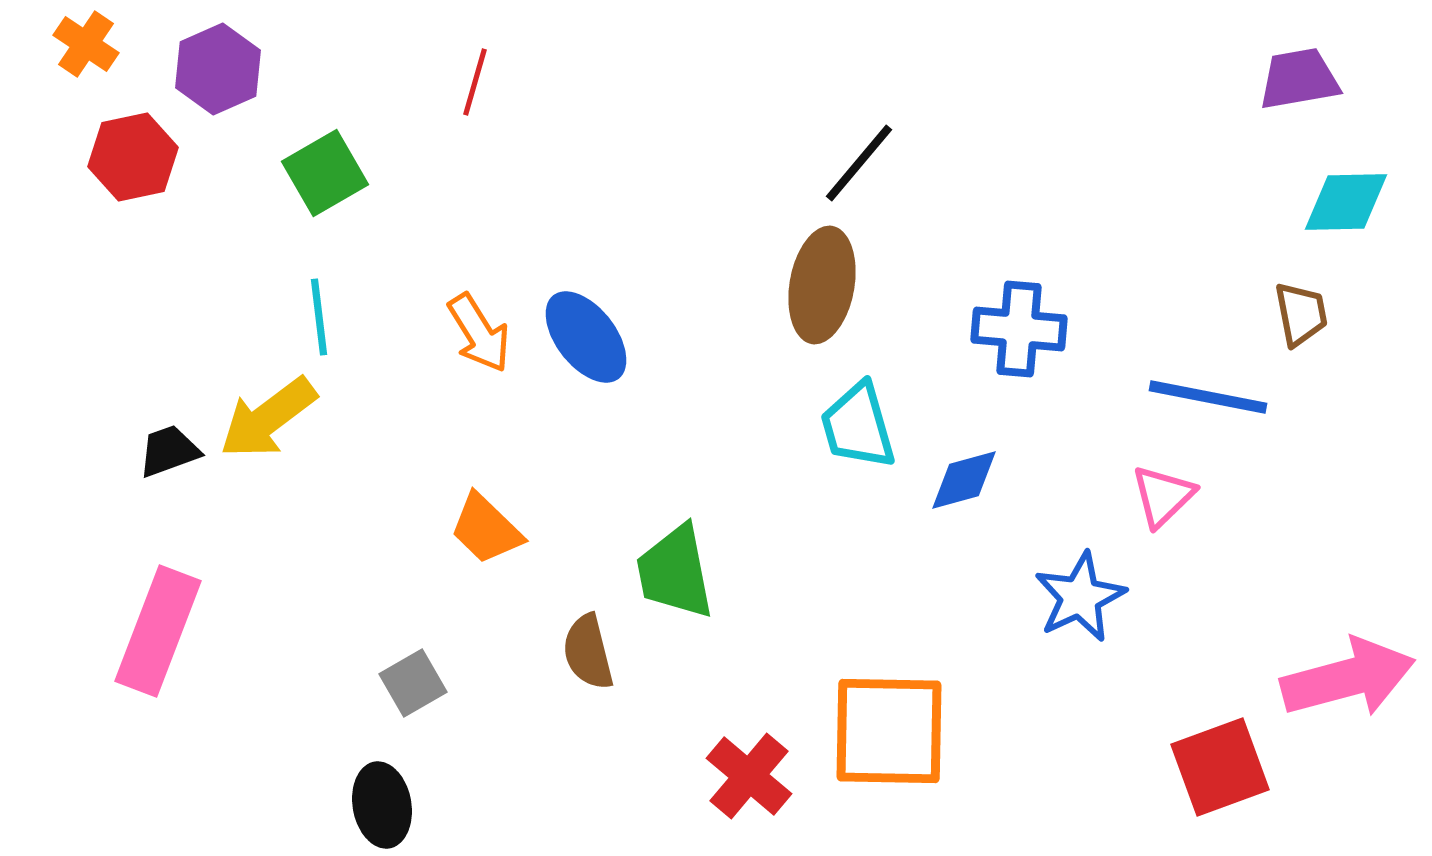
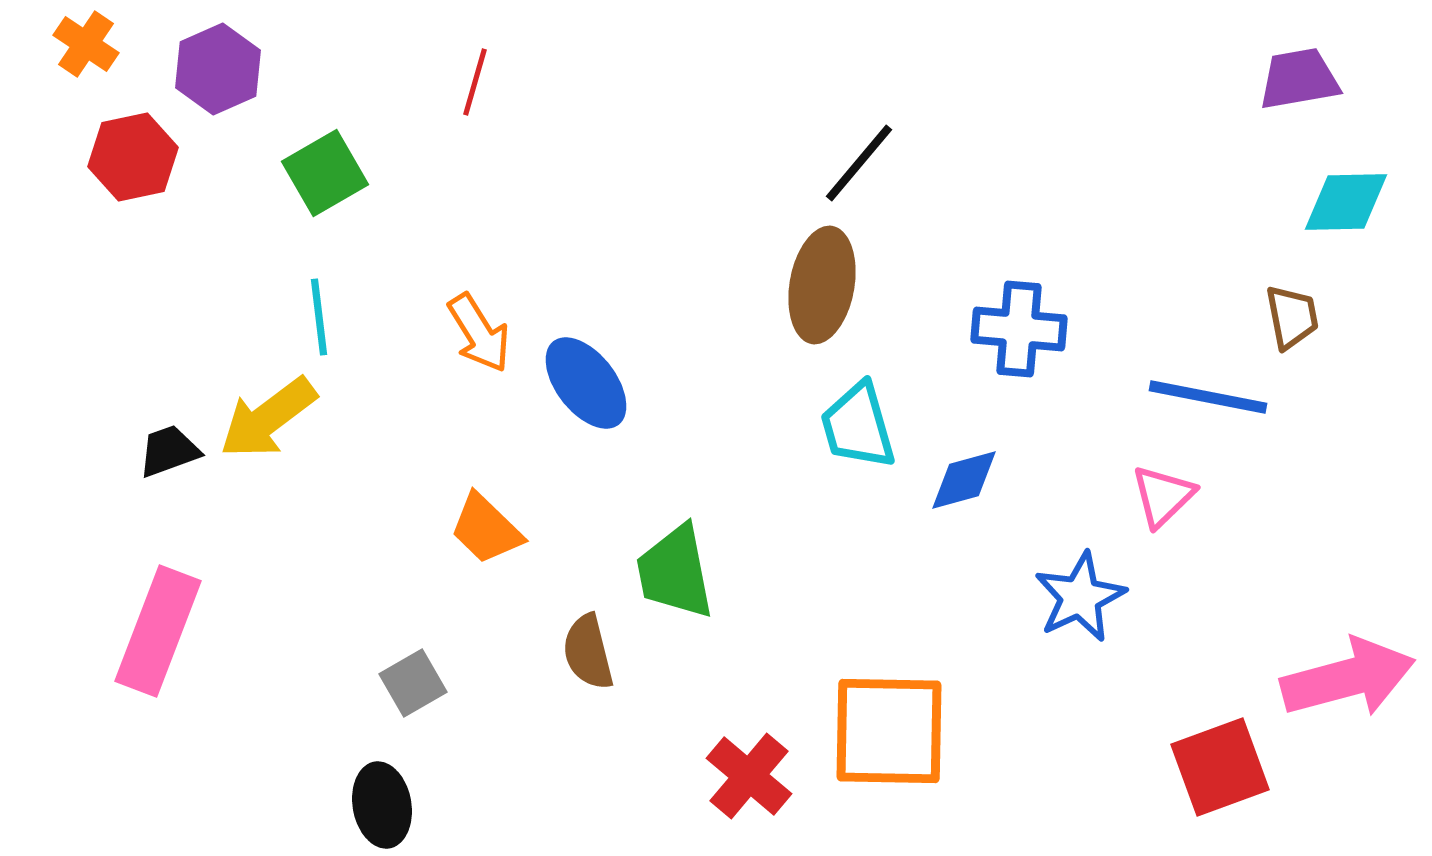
brown trapezoid: moved 9 px left, 3 px down
blue ellipse: moved 46 px down
